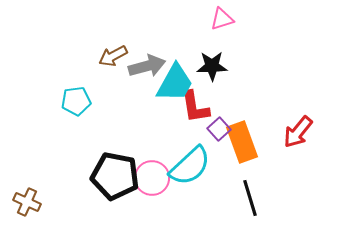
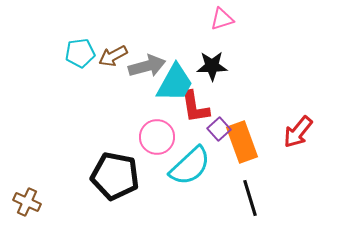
cyan pentagon: moved 4 px right, 48 px up
pink circle: moved 5 px right, 41 px up
